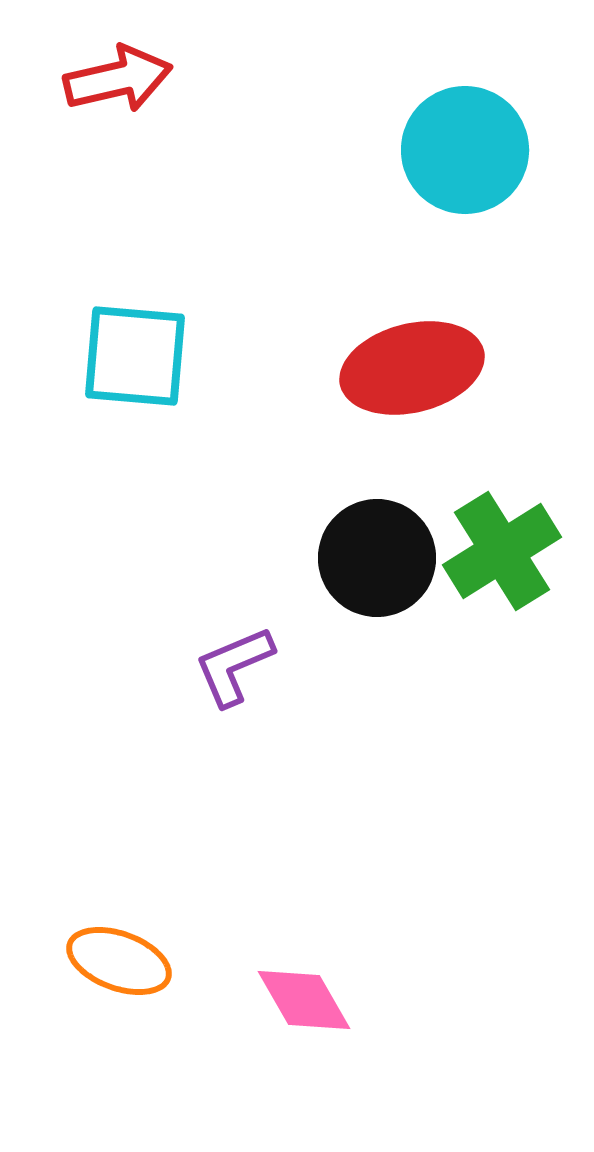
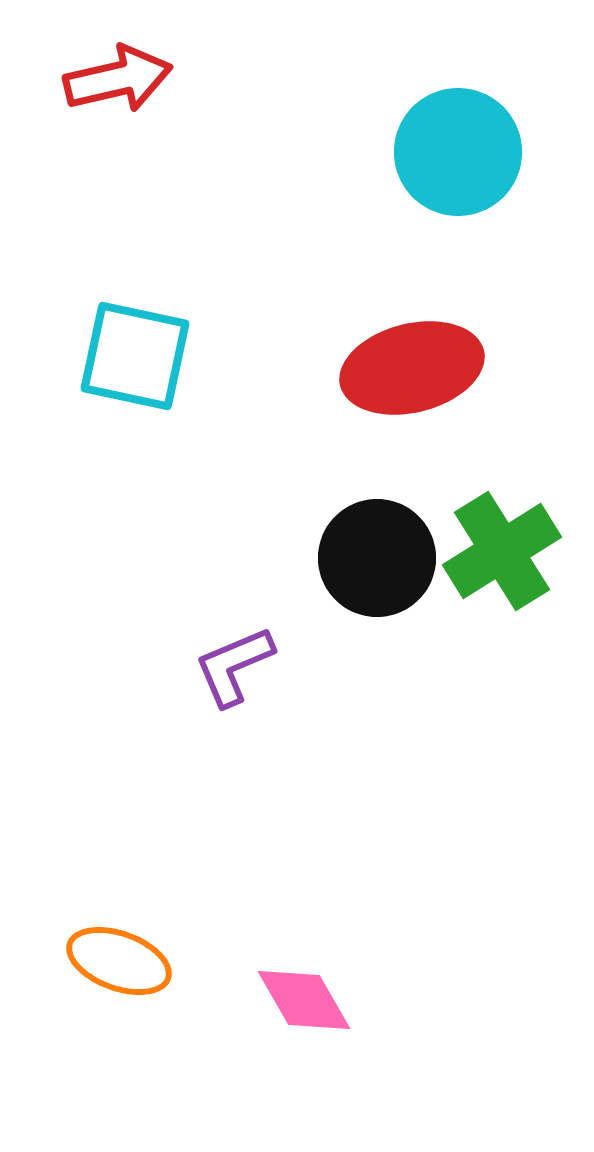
cyan circle: moved 7 px left, 2 px down
cyan square: rotated 7 degrees clockwise
